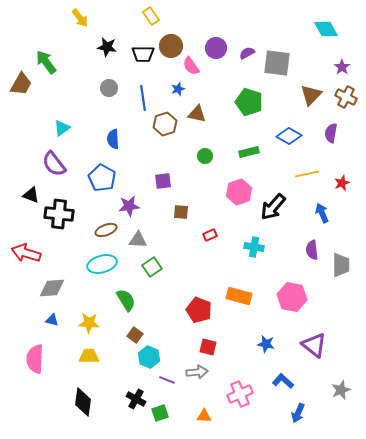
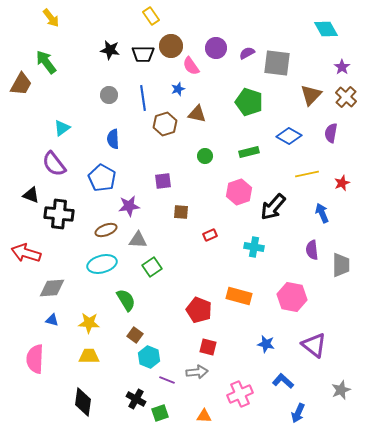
yellow arrow at (80, 18): moved 29 px left
black star at (107, 47): moved 3 px right, 3 px down
gray circle at (109, 88): moved 7 px down
brown cross at (346, 97): rotated 15 degrees clockwise
